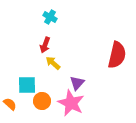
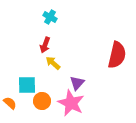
orange semicircle: moved 1 px up
